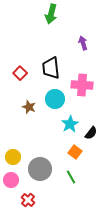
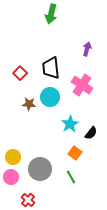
purple arrow: moved 4 px right, 6 px down; rotated 32 degrees clockwise
pink cross: rotated 30 degrees clockwise
cyan circle: moved 5 px left, 2 px up
brown star: moved 3 px up; rotated 16 degrees counterclockwise
orange square: moved 1 px down
pink circle: moved 3 px up
